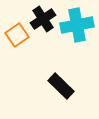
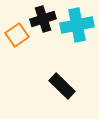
black cross: rotated 15 degrees clockwise
black rectangle: moved 1 px right
